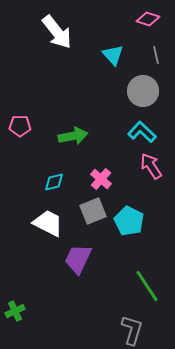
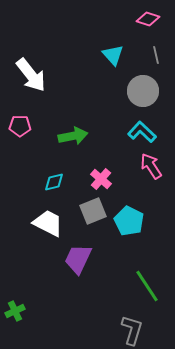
white arrow: moved 26 px left, 43 px down
